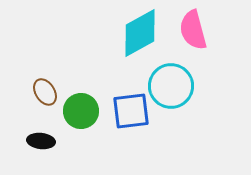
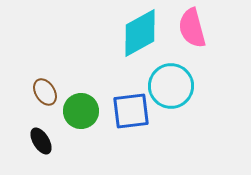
pink semicircle: moved 1 px left, 2 px up
black ellipse: rotated 52 degrees clockwise
